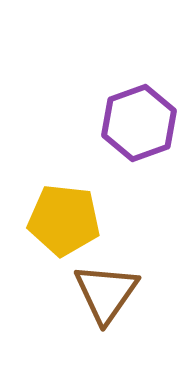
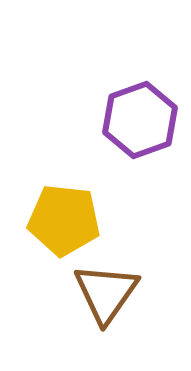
purple hexagon: moved 1 px right, 3 px up
